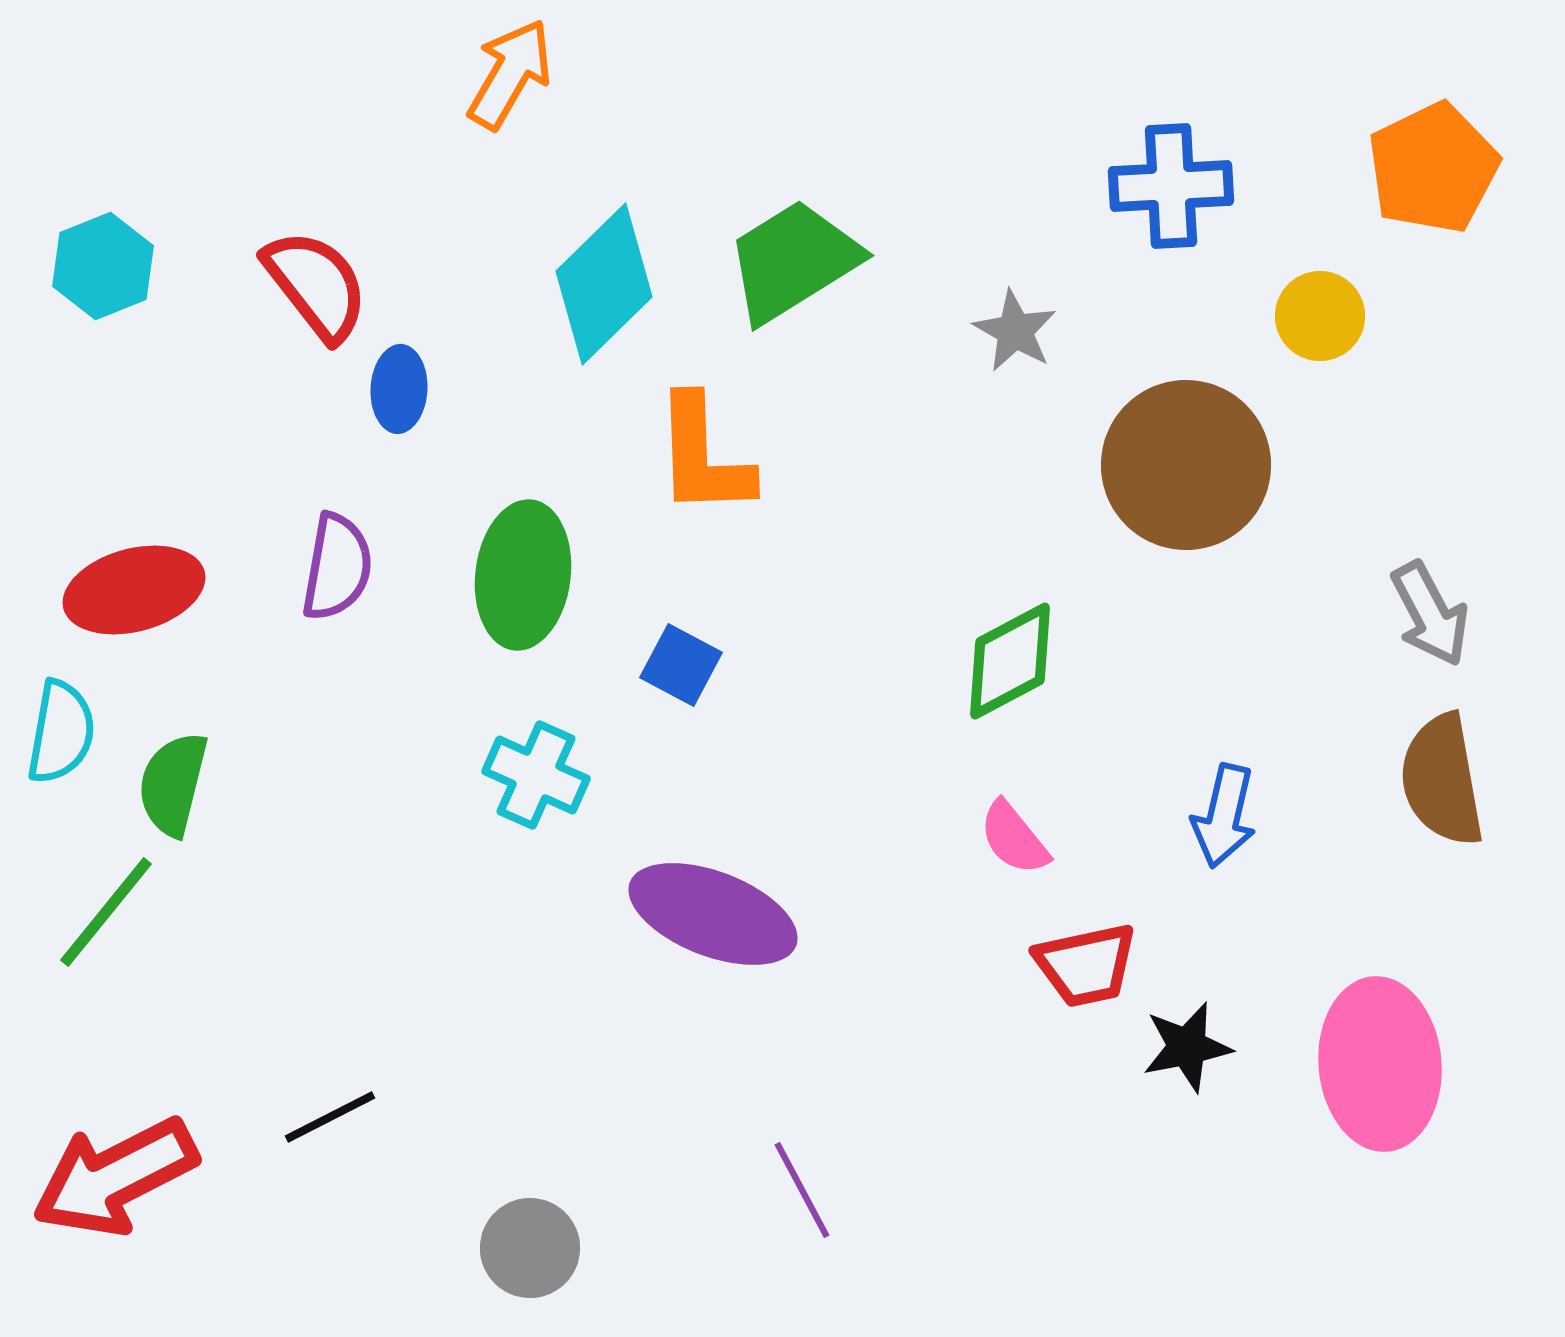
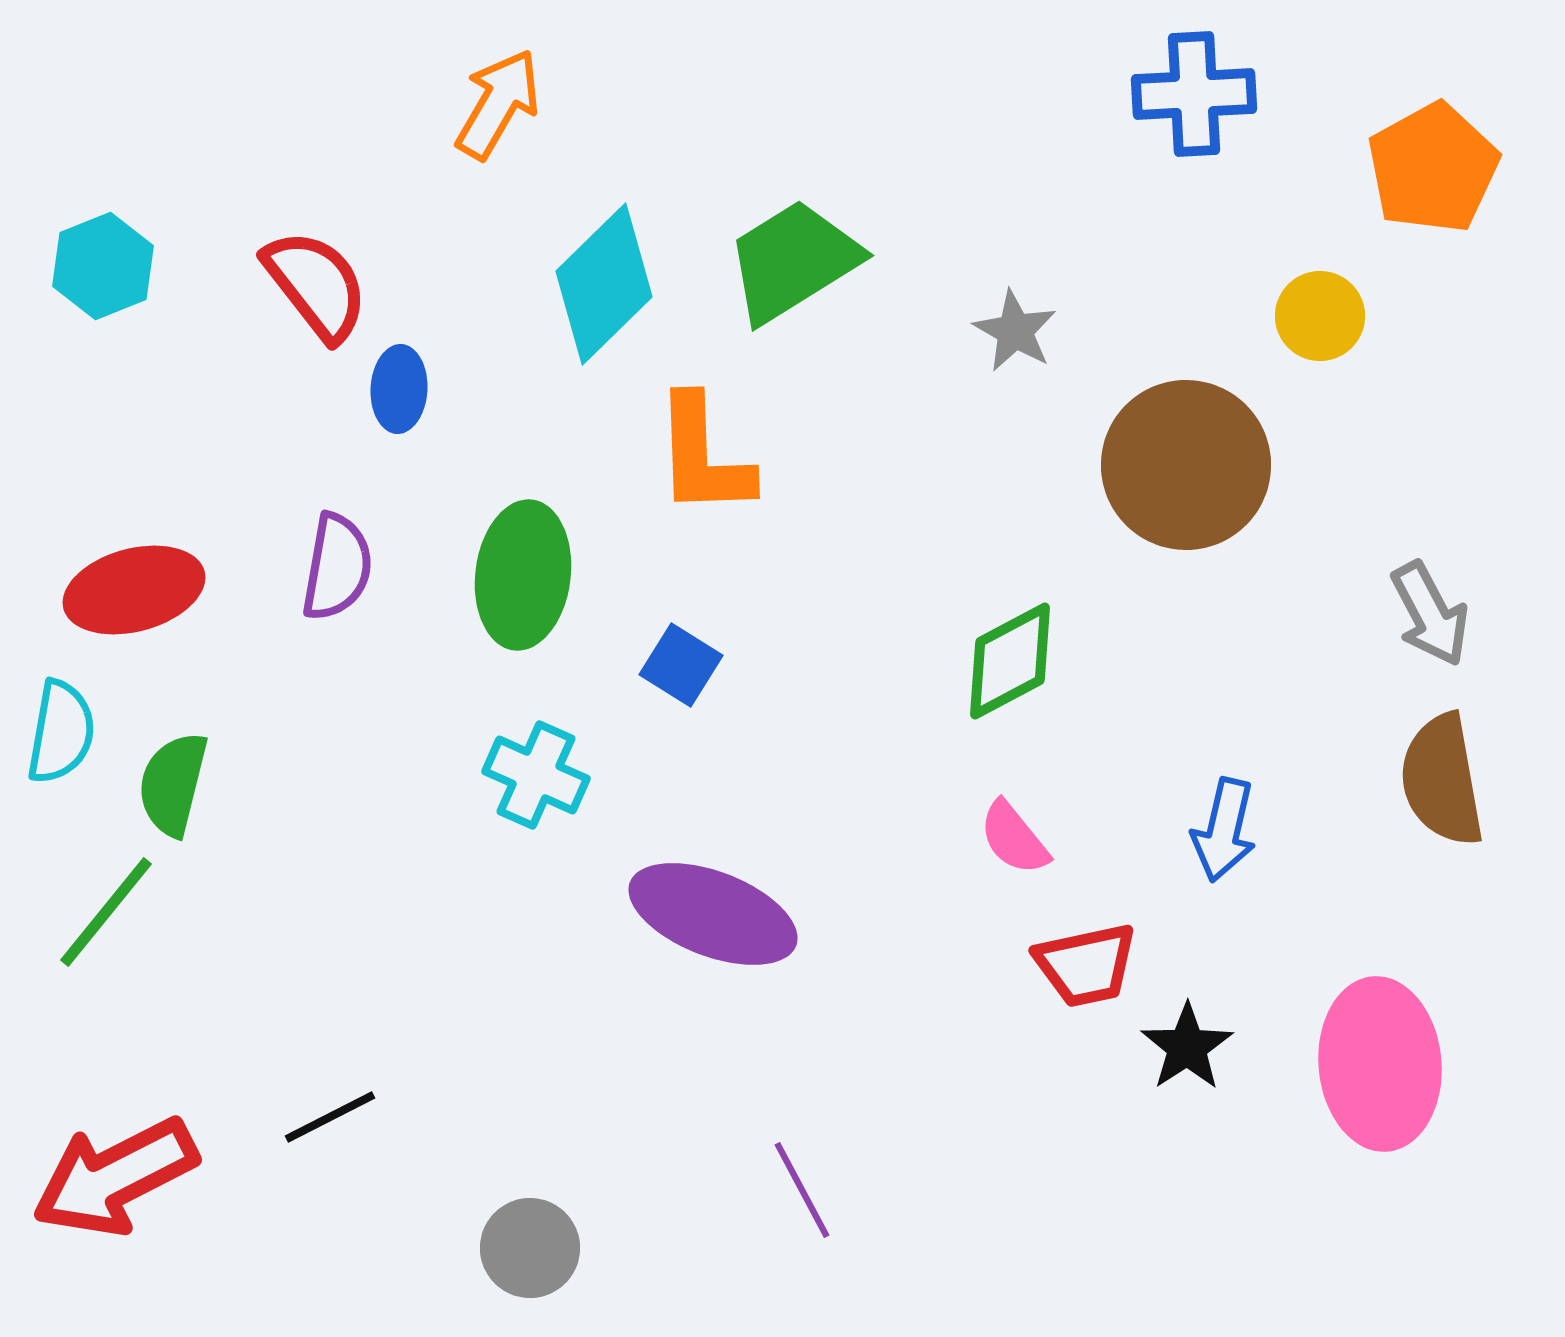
orange arrow: moved 12 px left, 30 px down
orange pentagon: rotated 3 degrees counterclockwise
blue cross: moved 23 px right, 92 px up
blue square: rotated 4 degrees clockwise
blue arrow: moved 14 px down
black star: rotated 22 degrees counterclockwise
